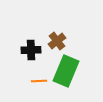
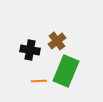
black cross: moved 1 px left; rotated 12 degrees clockwise
